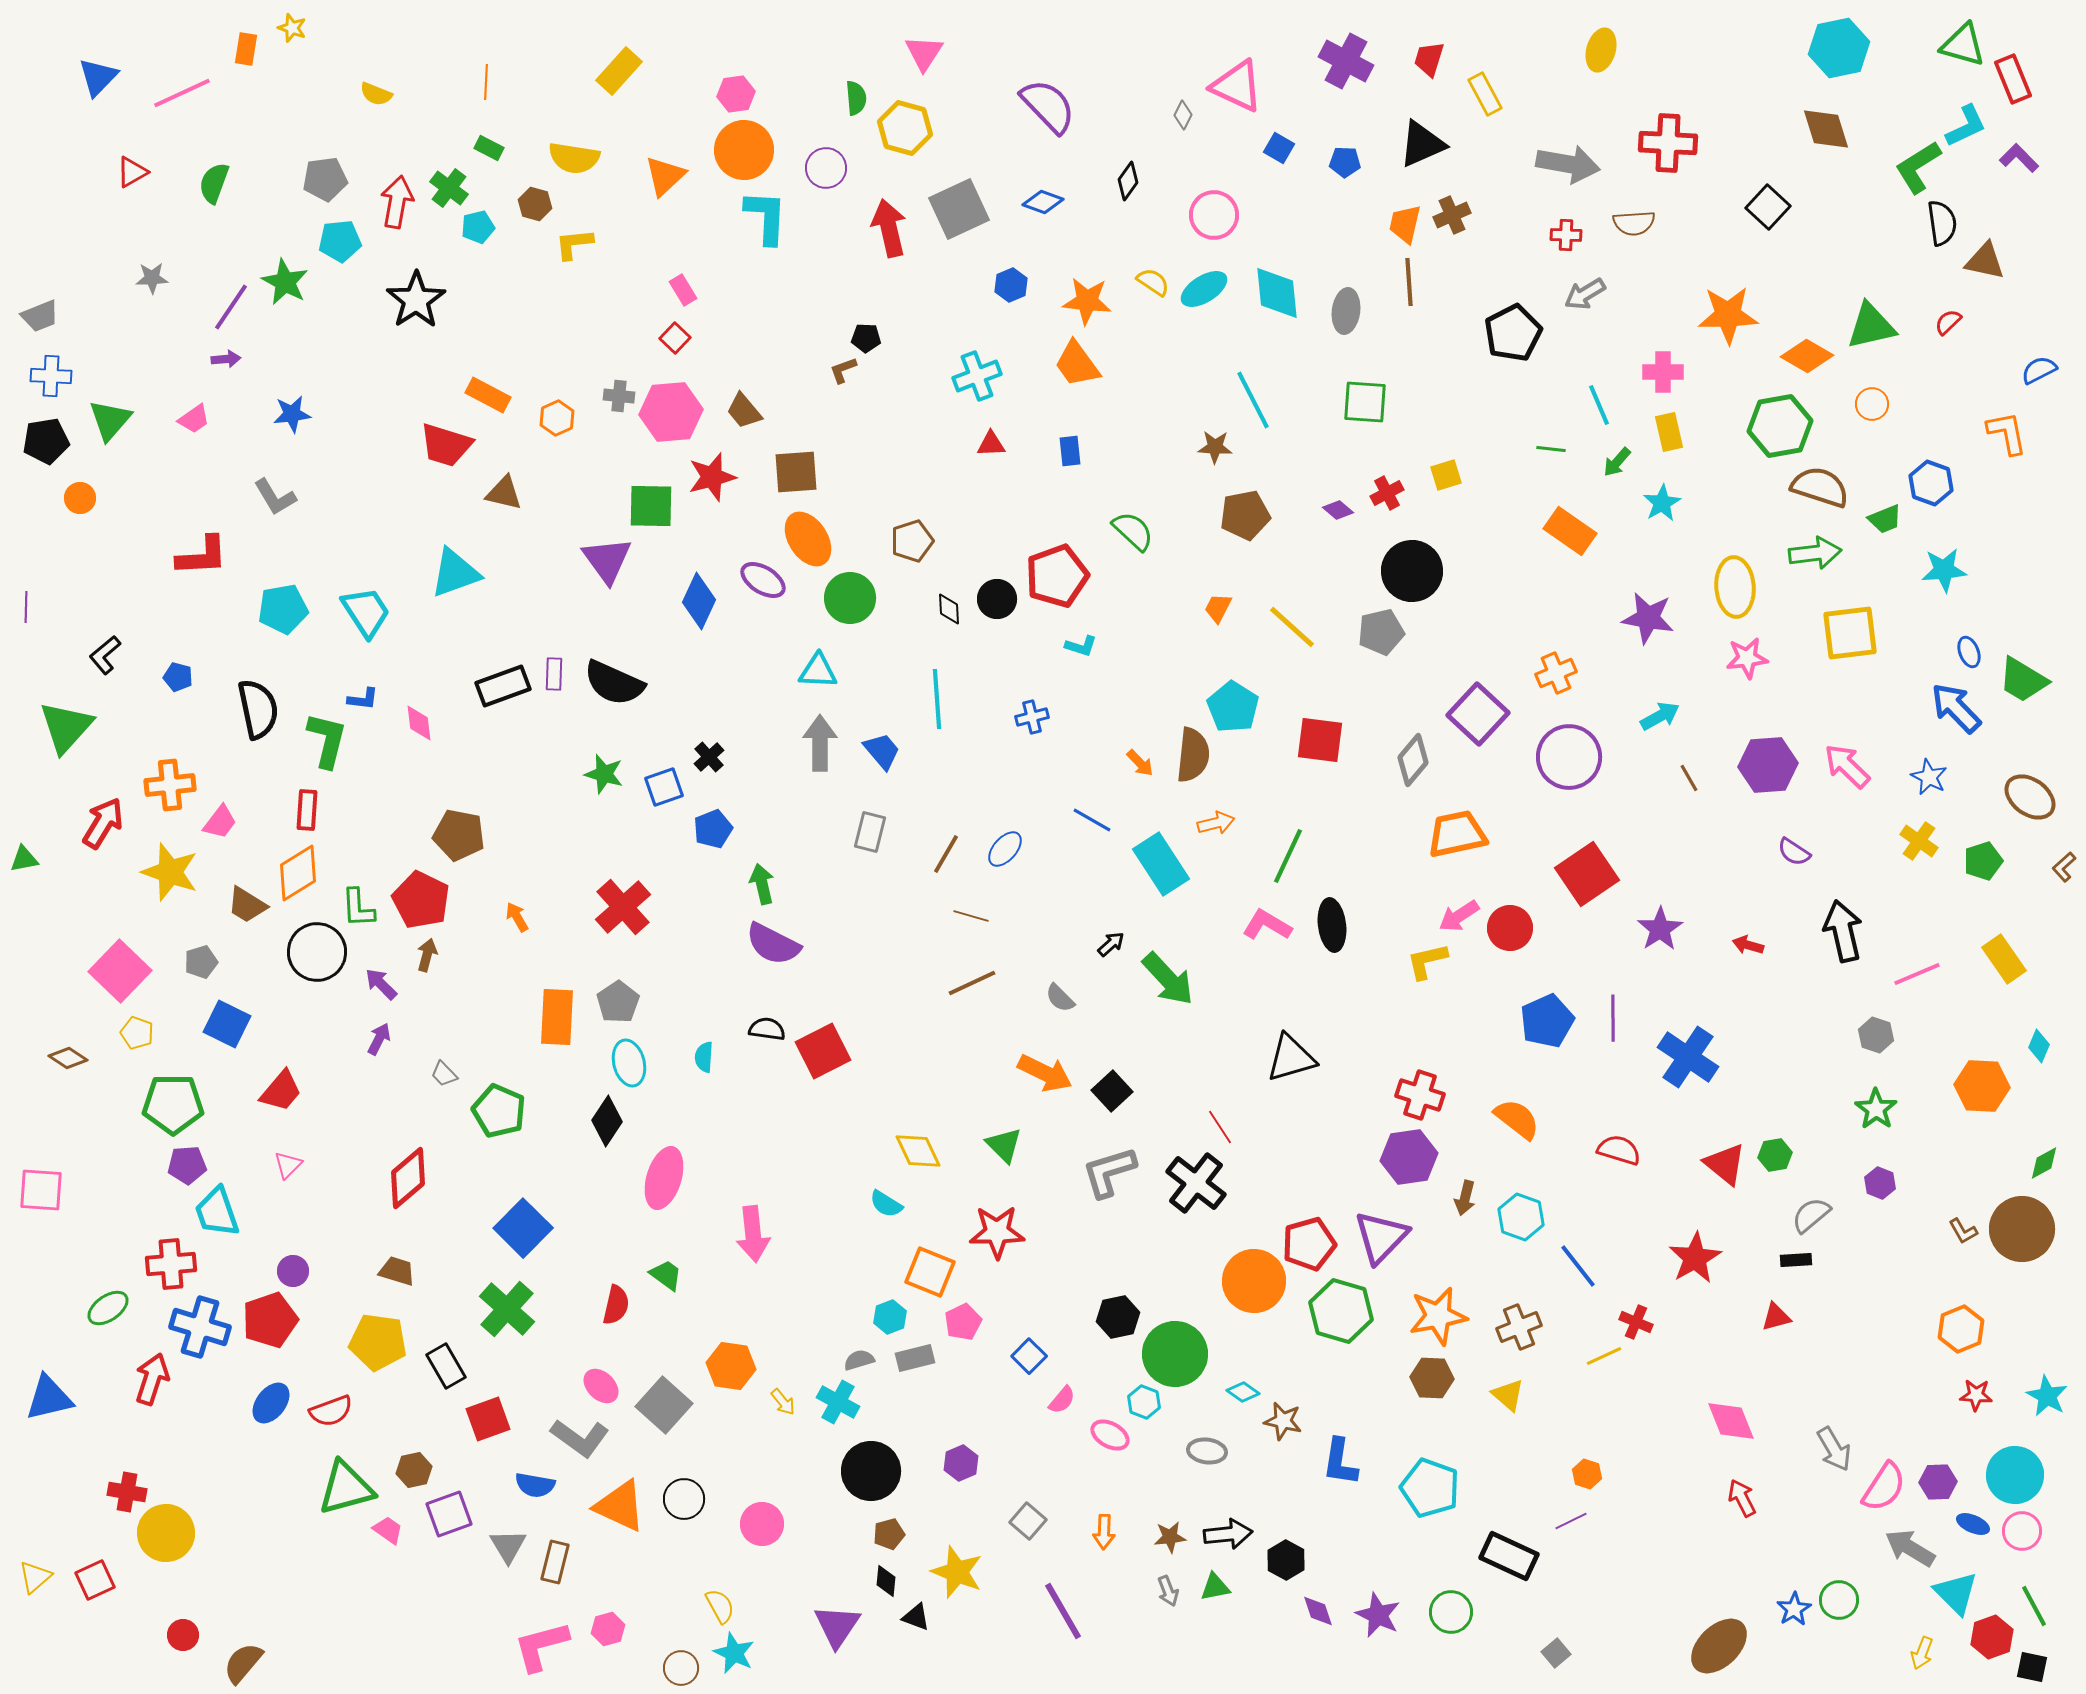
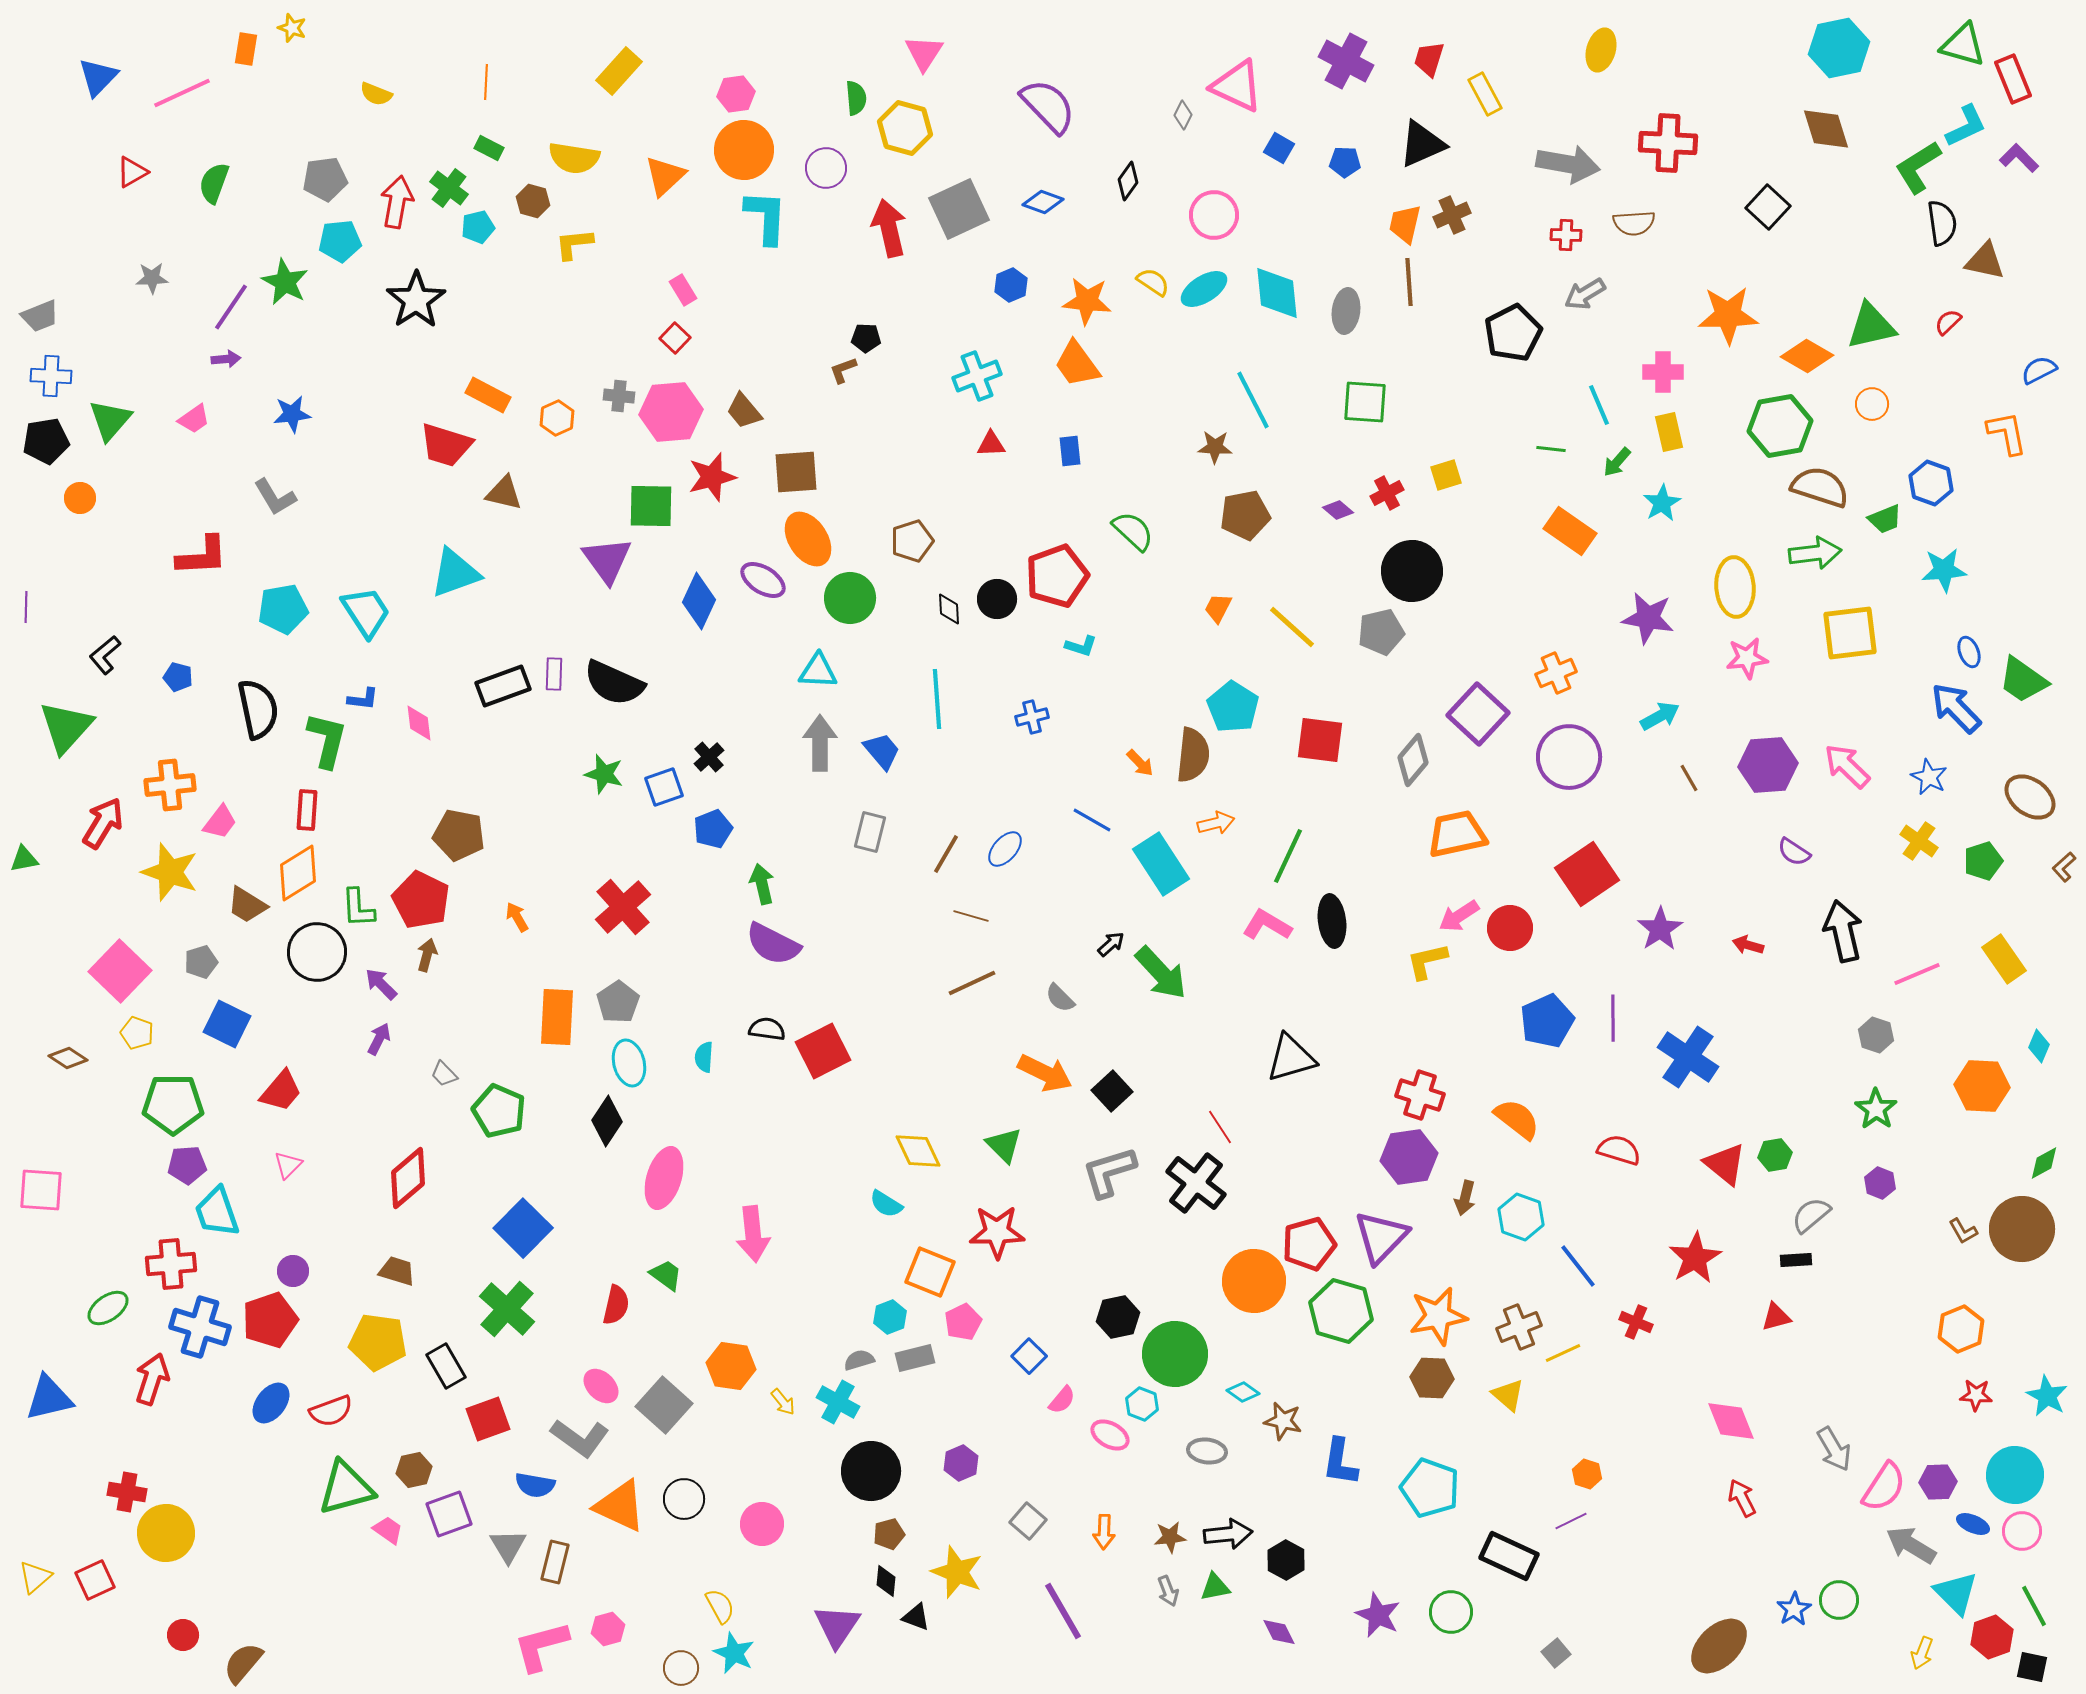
brown hexagon at (535, 204): moved 2 px left, 3 px up
green trapezoid at (2023, 680): rotated 4 degrees clockwise
black ellipse at (1332, 925): moved 4 px up
green arrow at (1168, 979): moved 7 px left, 6 px up
yellow line at (1604, 1356): moved 41 px left, 3 px up
cyan hexagon at (1144, 1402): moved 2 px left, 2 px down
gray arrow at (1910, 1548): moved 1 px right, 3 px up
purple diamond at (1318, 1611): moved 39 px left, 21 px down; rotated 9 degrees counterclockwise
